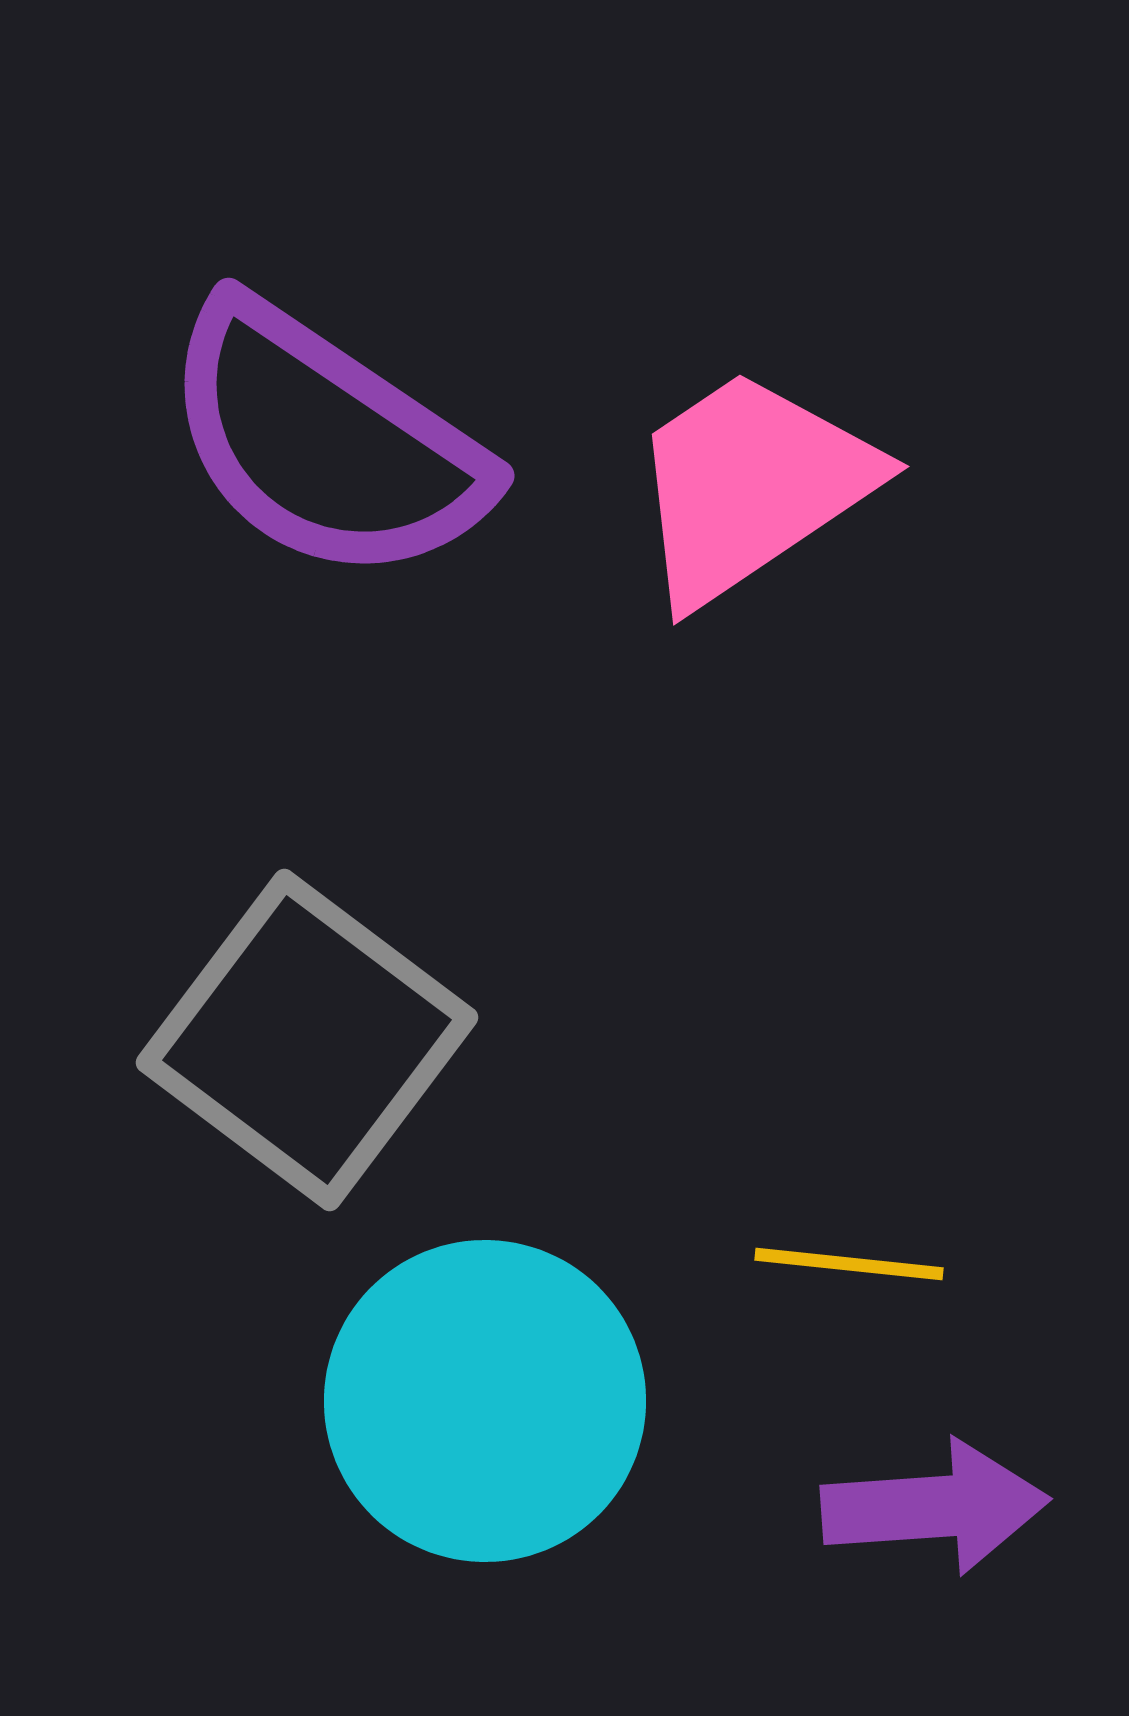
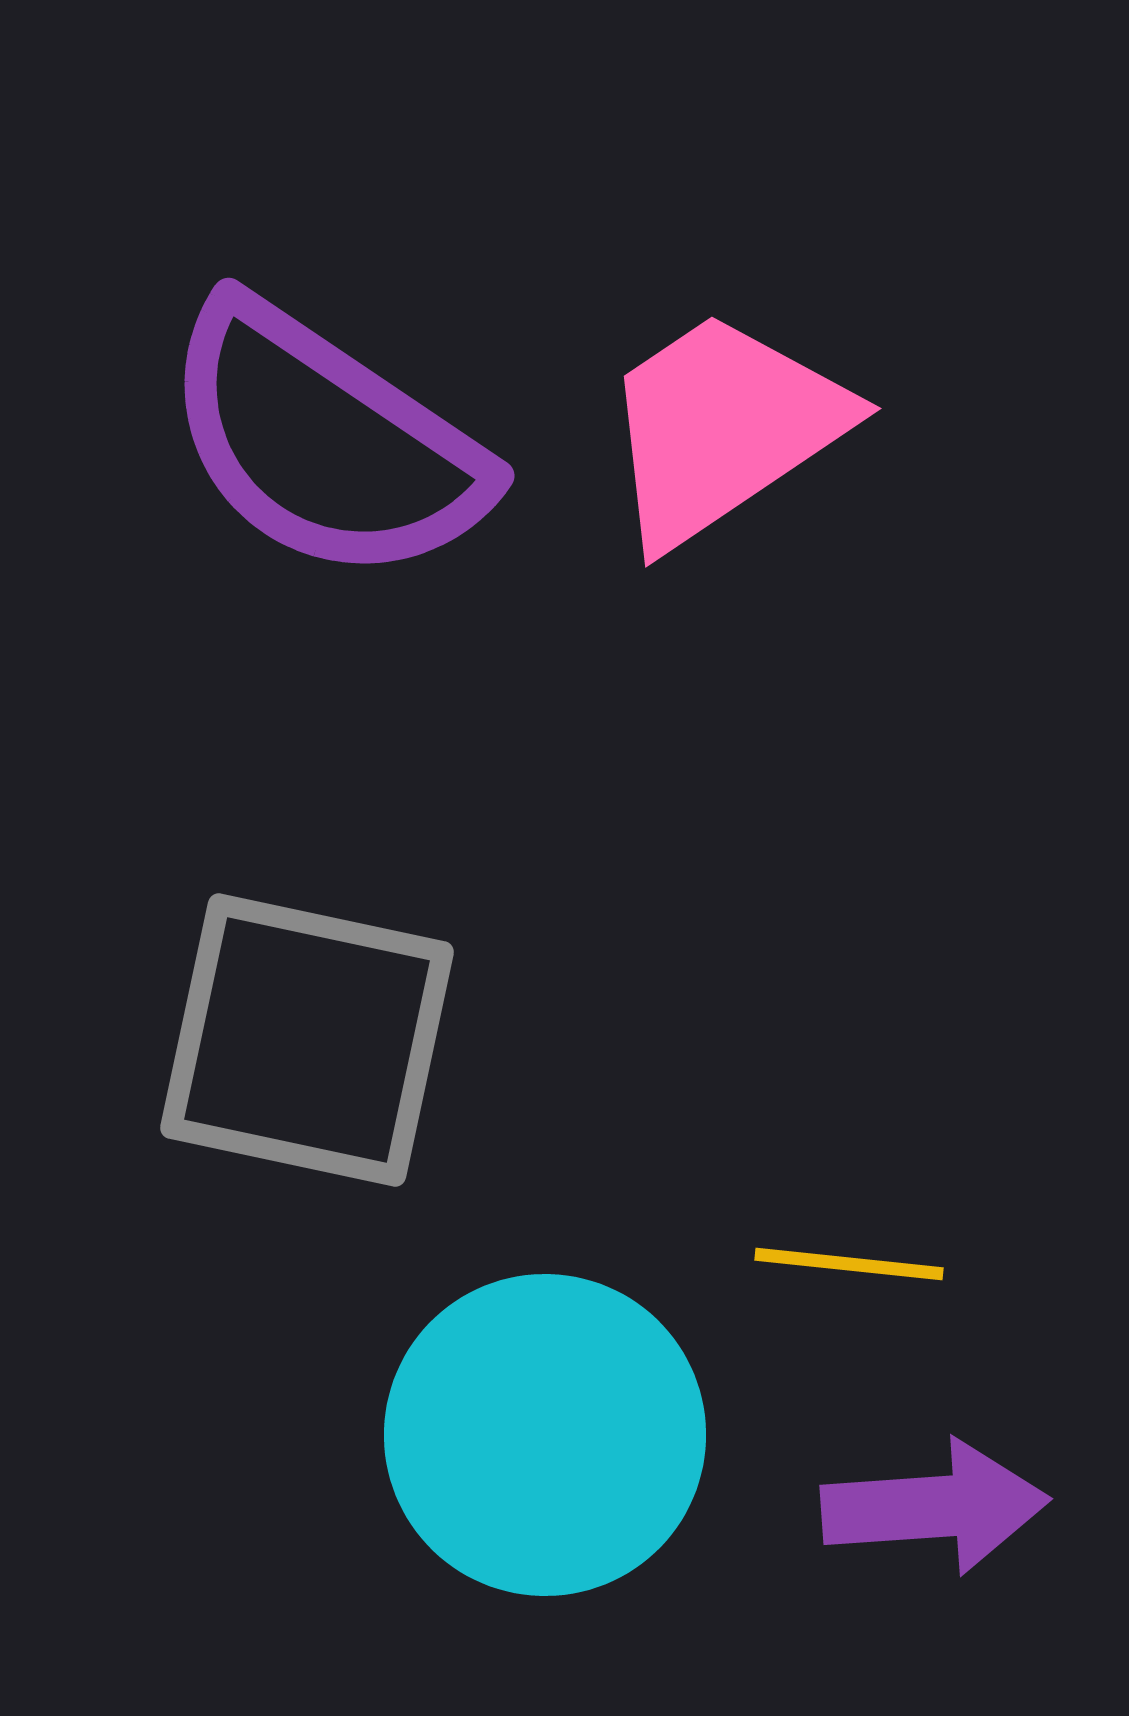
pink trapezoid: moved 28 px left, 58 px up
gray square: rotated 25 degrees counterclockwise
cyan circle: moved 60 px right, 34 px down
